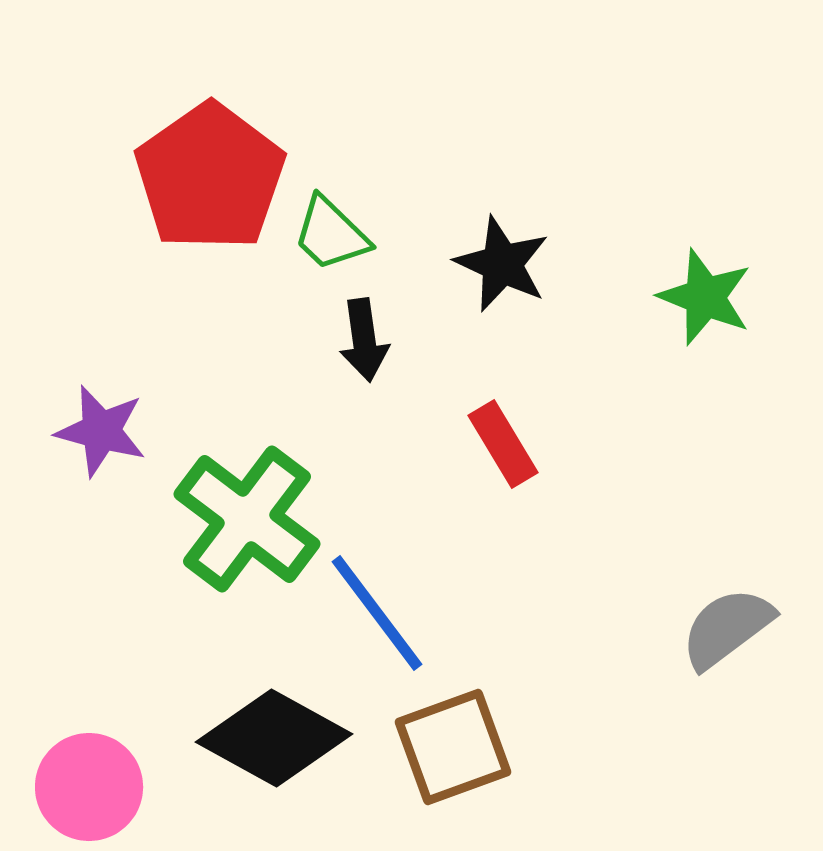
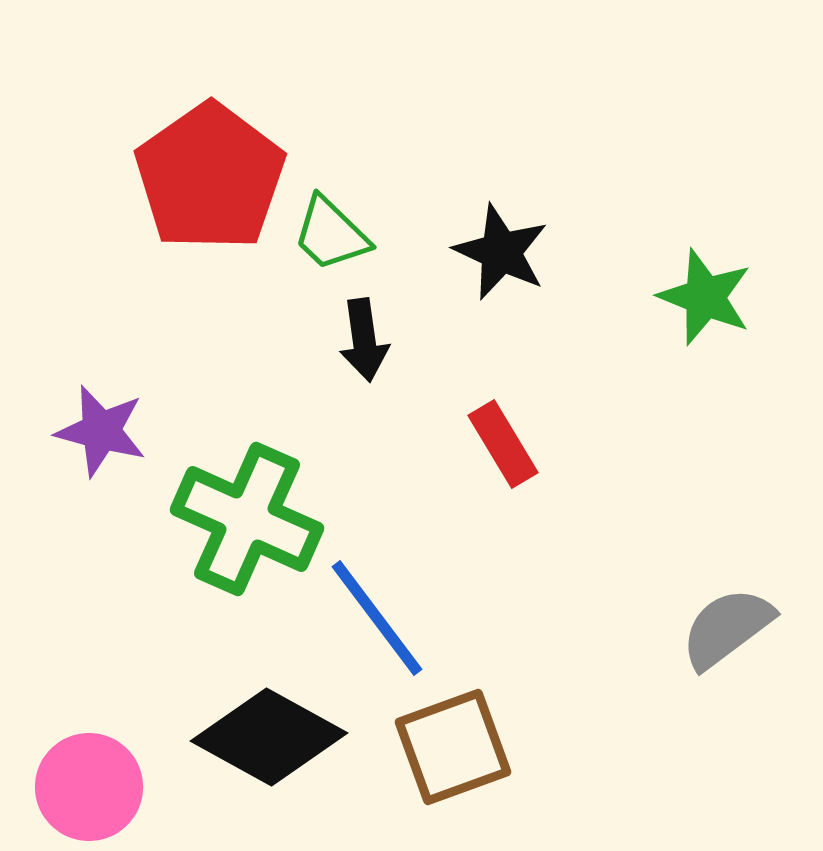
black star: moved 1 px left, 12 px up
green cross: rotated 13 degrees counterclockwise
blue line: moved 5 px down
black diamond: moved 5 px left, 1 px up
